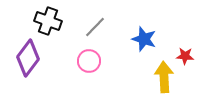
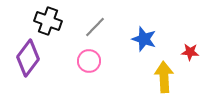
red star: moved 5 px right, 4 px up
